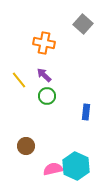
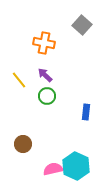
gray square: moved 1 px left, 1 px down
purple arrow: moved 1 px right
brown circle: moved 3 px left, 2 px up
